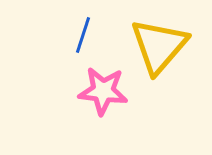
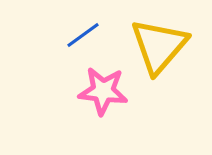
blue line: rotated 36 degrees clockwise
